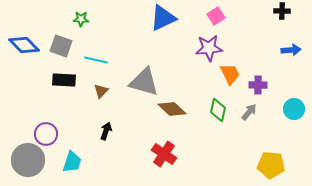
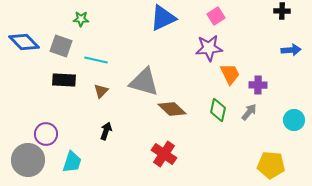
blue diamond: moved 3 px up
cyan circle: moved 11 px down
